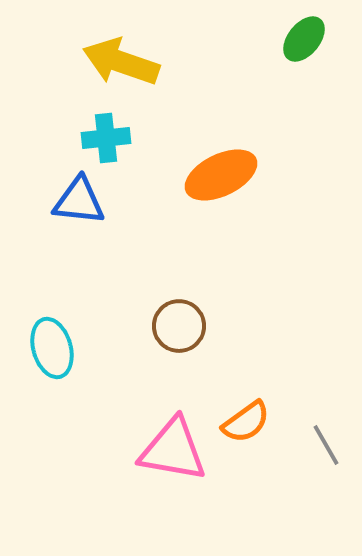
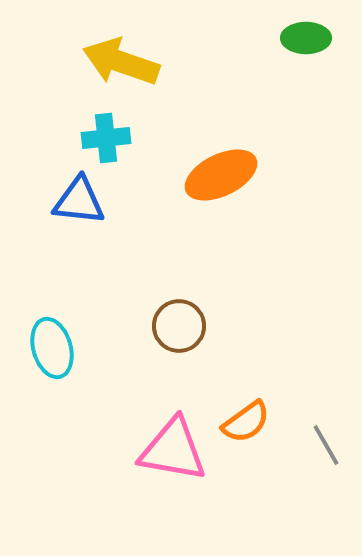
green ellipse: moved 2 px right, 1 px up; rotated 51 degrees clockwise
